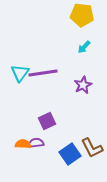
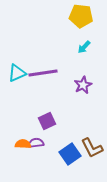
yellow pentagon: moved 1 px left, 1 px down
cyan triangle: moved 3 px left; rotated 30 degrees clockwise
